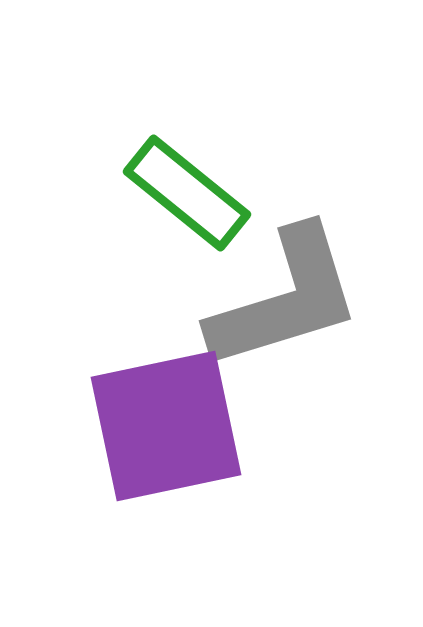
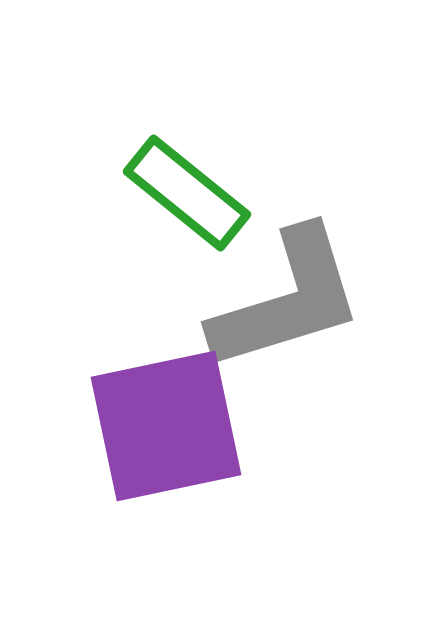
gray L-shape: moved 2 px right, 1 px down
